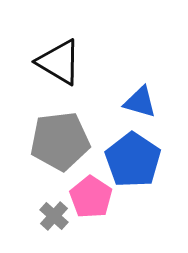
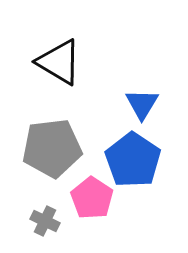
blue triangle: moved 2 px right, 2 px down; rotated 45 degrees clockwise
gray pentagon: moved 8 px left, 7 px down
pink pentagon: moved 1 px right, 1 px down
gray cross: moved 9 px left, 5 px down; rotated 16 degrees counterclockwise
